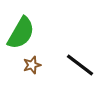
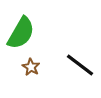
brown star: moved 1 px left, 2 px down; rotated 24 degrees counterclockwise
